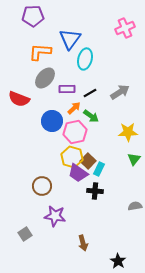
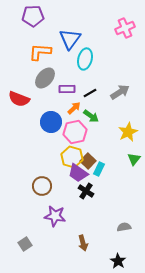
blue circle: moved 1 px left, 1 px down
yellow star: rotated 24 degrees counterclockwise
black cross: moved 9 px left; rotated 28 degrees clockwise
gray semicircle: moved 11 px left, 21 px down
gray square: moved 10 px down
